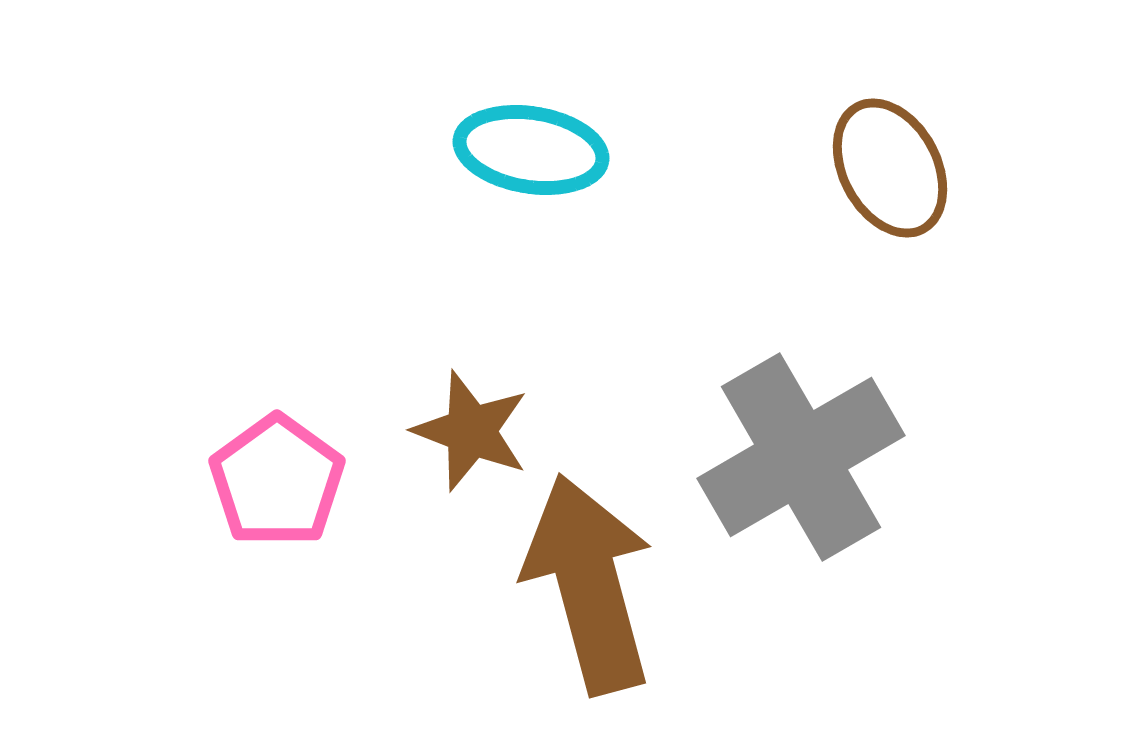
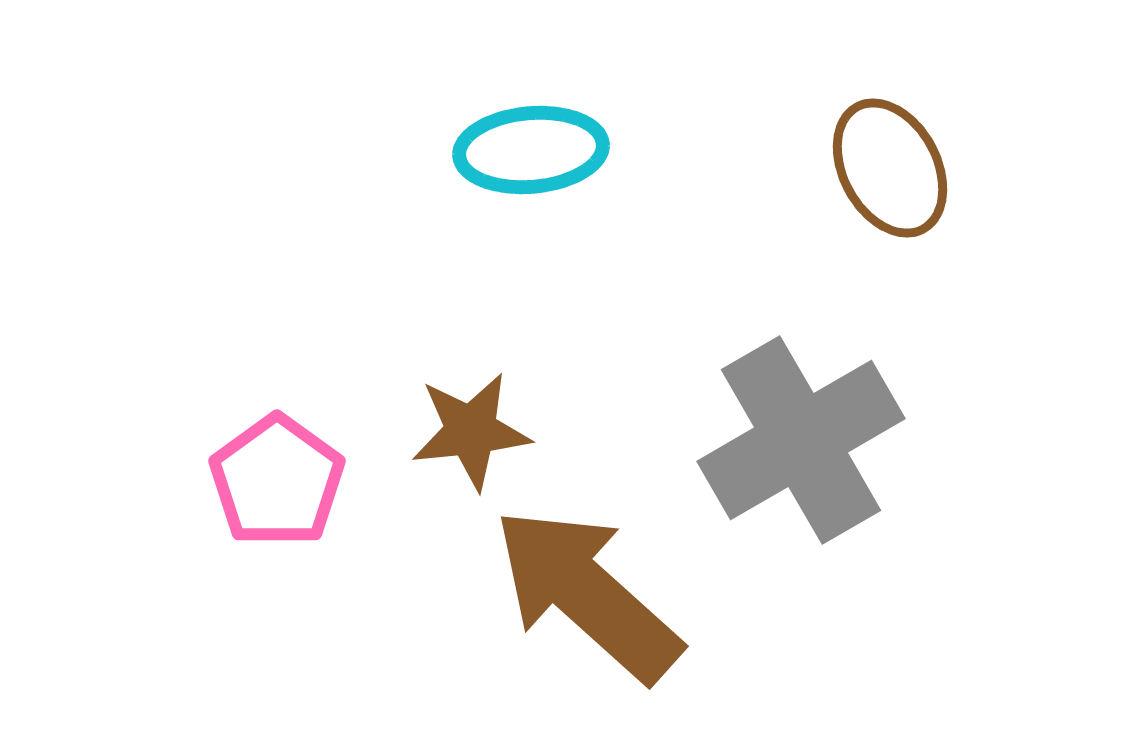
cyan ellipse: rotated 14 degrees counterclockwise
brown star: rotated 27 degrees counterclockwise
gray cross: moved 17 px up
brown arrow: moved 2 px left, 10 px down; rotated 33 degrees counterclockwise
